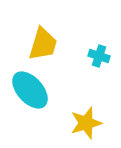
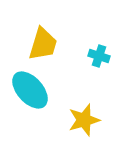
yellow star: moved 2 px left, 3 px up
